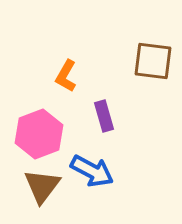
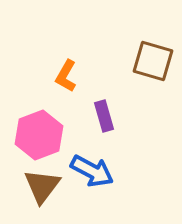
brown square: rotated 9 degrees clockwise
pink hexagon: moved 1 px down
